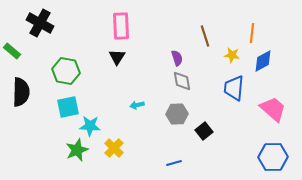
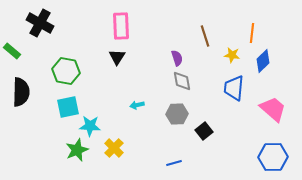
blue diamond: rotated 15 degrees counterclockwise
